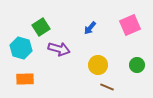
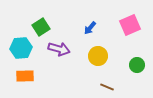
cyan hexagon: rotated 20 degrees counterclockwise
yellow circle: moved 9 px up
orange rectangle: moved 3 px up
